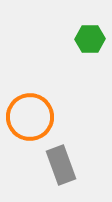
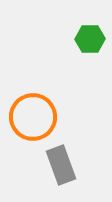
orange circle: moved 3 px right
